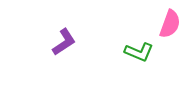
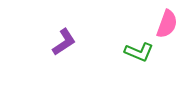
pink semicircle: moved 3 px left
